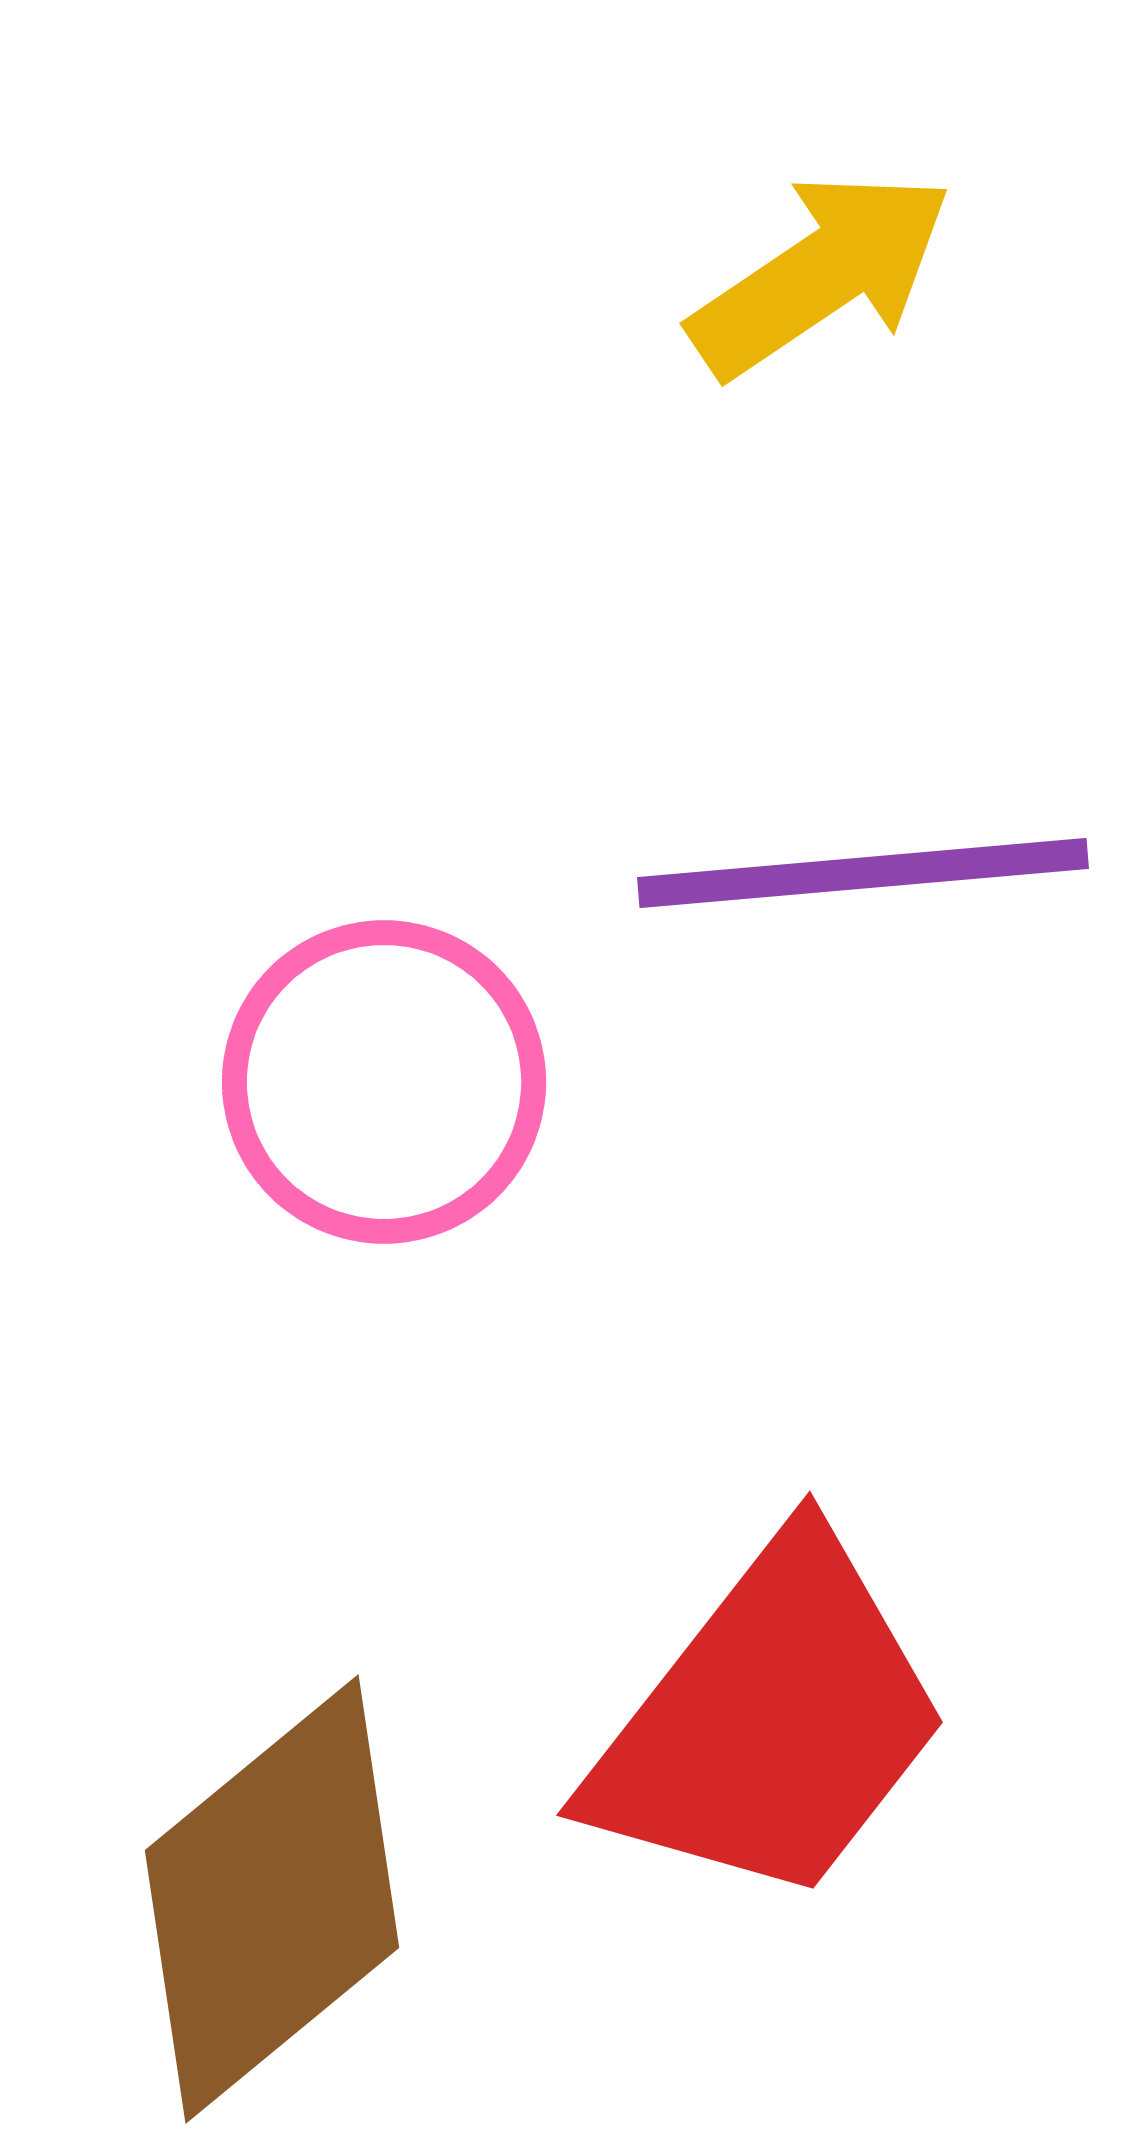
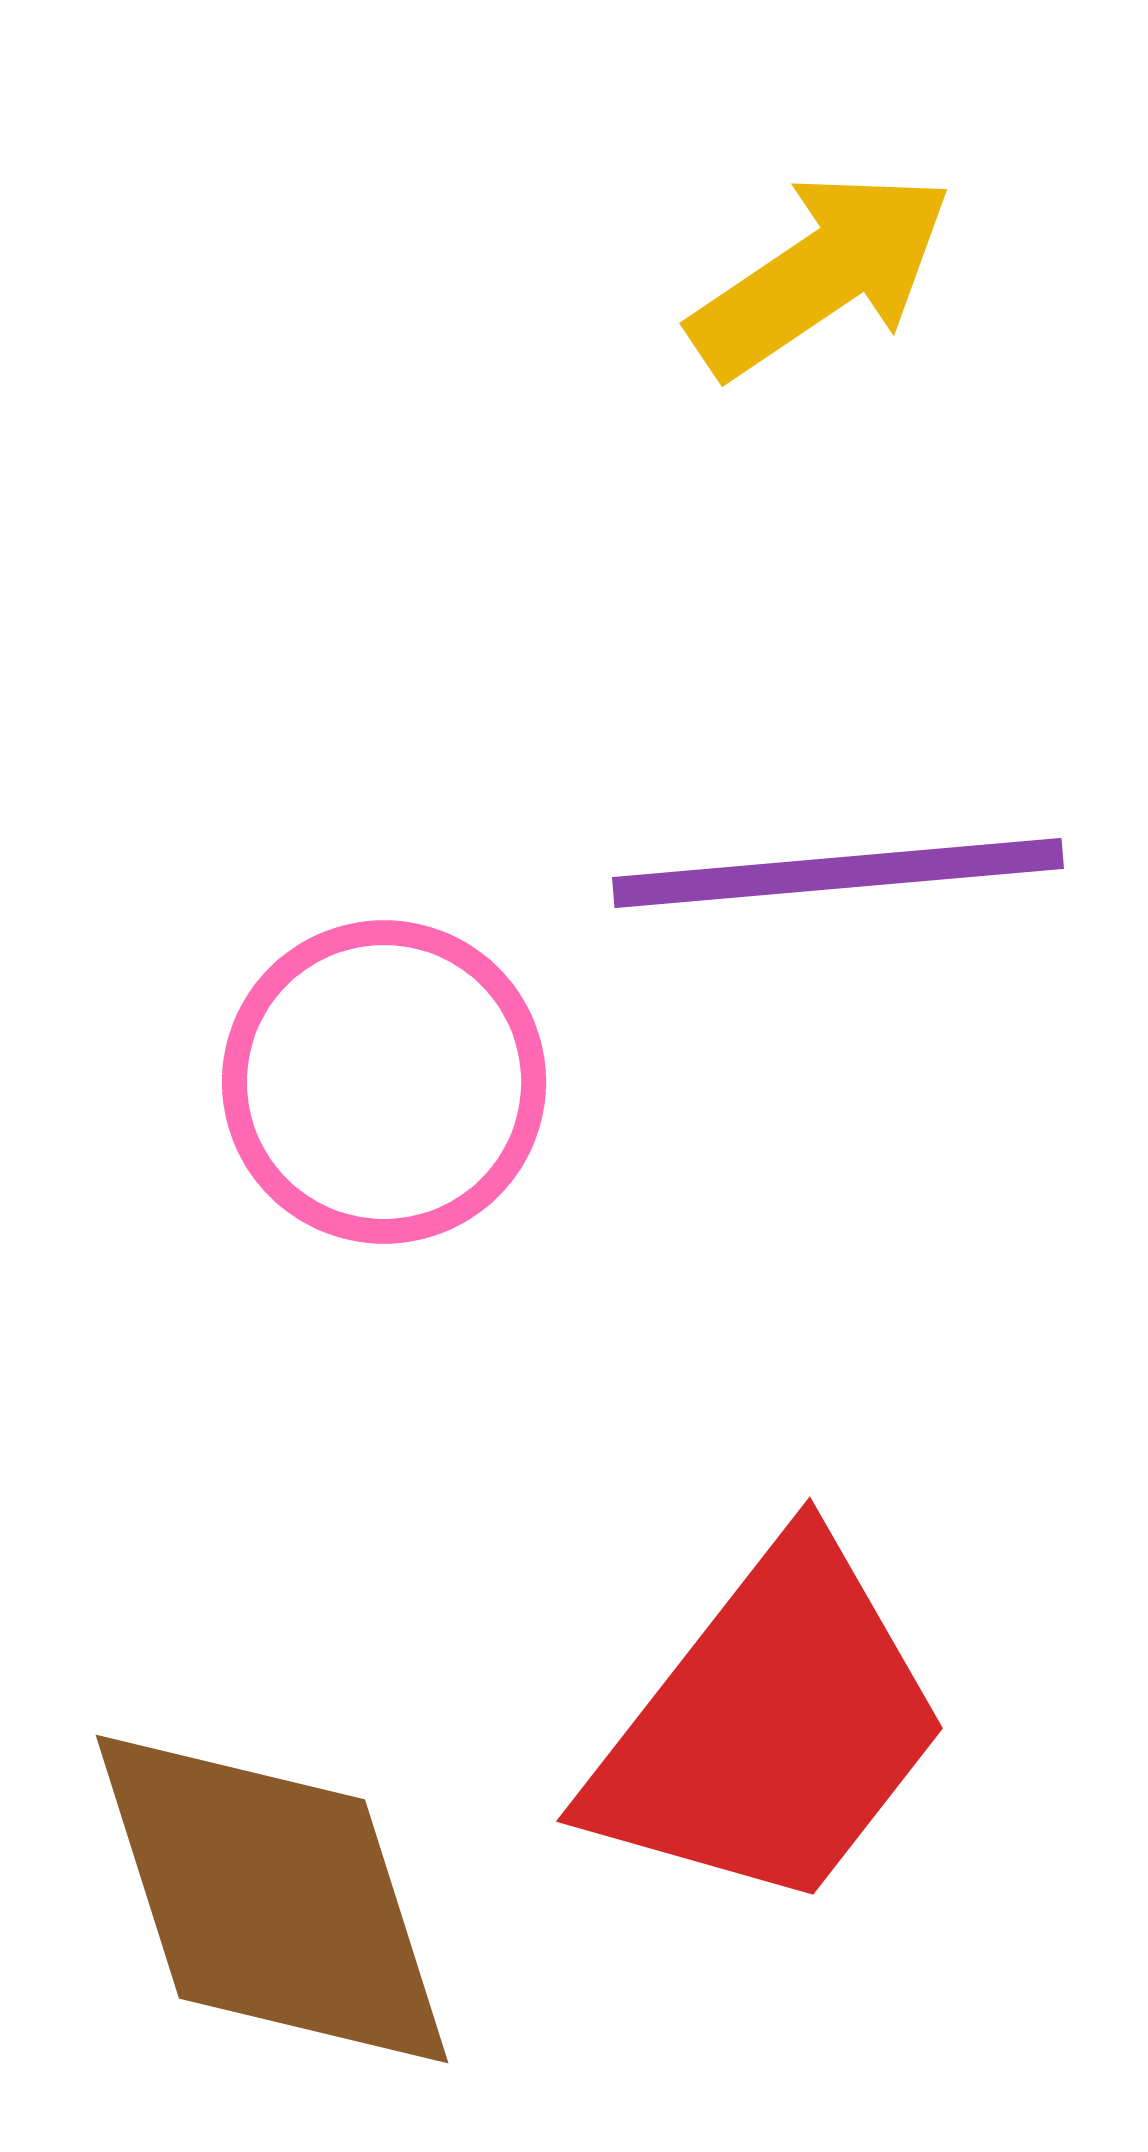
purple line: moved 25 px left
red trapezoid: moved 6 px down
brown diamond: rotated 68 degrees counterclockwise
